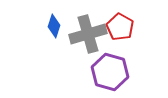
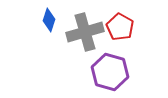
blue diamond: moved 5 px left, 6 px up
gray cross: moved 3 px left, 2 px up
